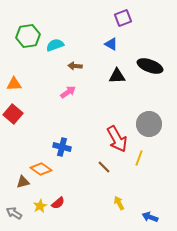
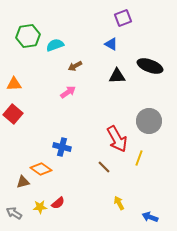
brown arrow: rotated 32 degrees counterclockwise
gray circle: moved 3 px up
yellow star: moved 1 px down; rotated 24 degrees clockwise
